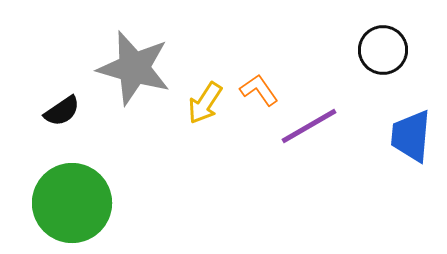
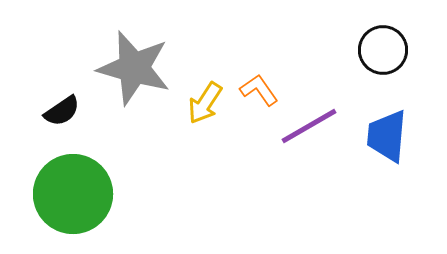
blue trapezoid: moved 24 px left
green circle: moved 1 px right, 9 px up
